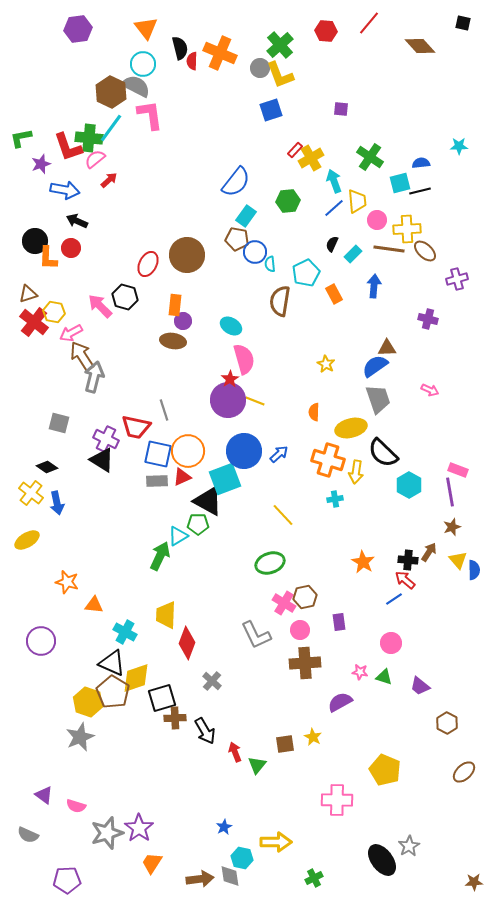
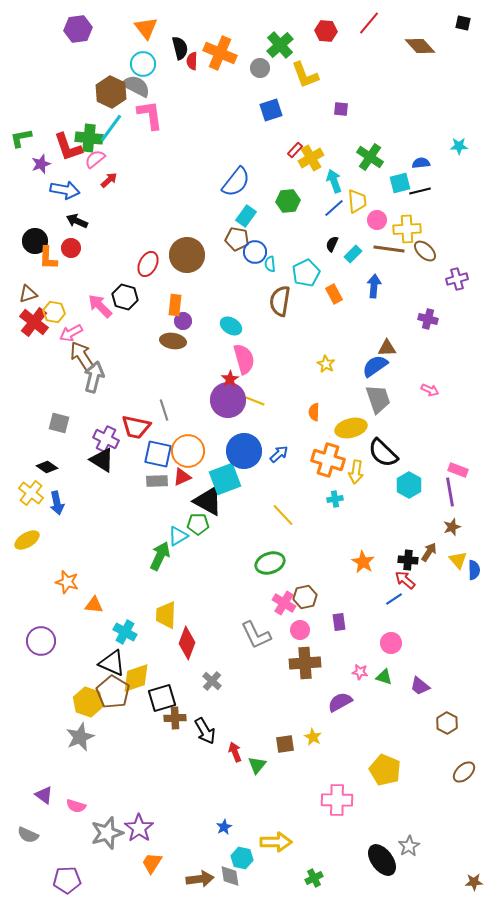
yellow L-shape at (280, 75): moved 25 px right
